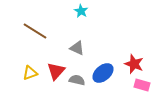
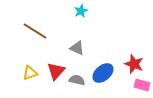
cyan star: rotated 16 degrees clockwise
